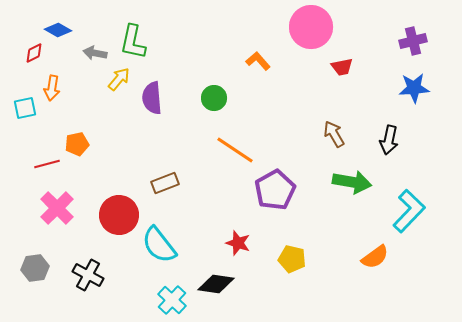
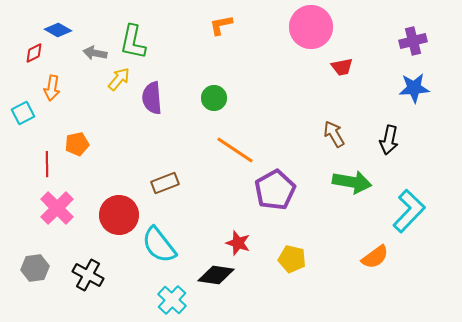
orange L-shape: moved 37 px left, 36 px up; rotated 60 degrees counterclockwise
cyan square: moved 2 px left, 5 px down; rotated 15 degrees counterclockwise
red line: rotated 75 degrees counterclockwise
black diamond: moved 9 px up
